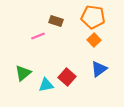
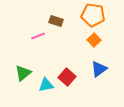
orange pentagon: moved 2 px up
